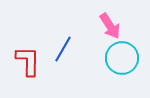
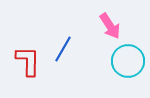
cyan circle: moved 6 px right, 3 px down
